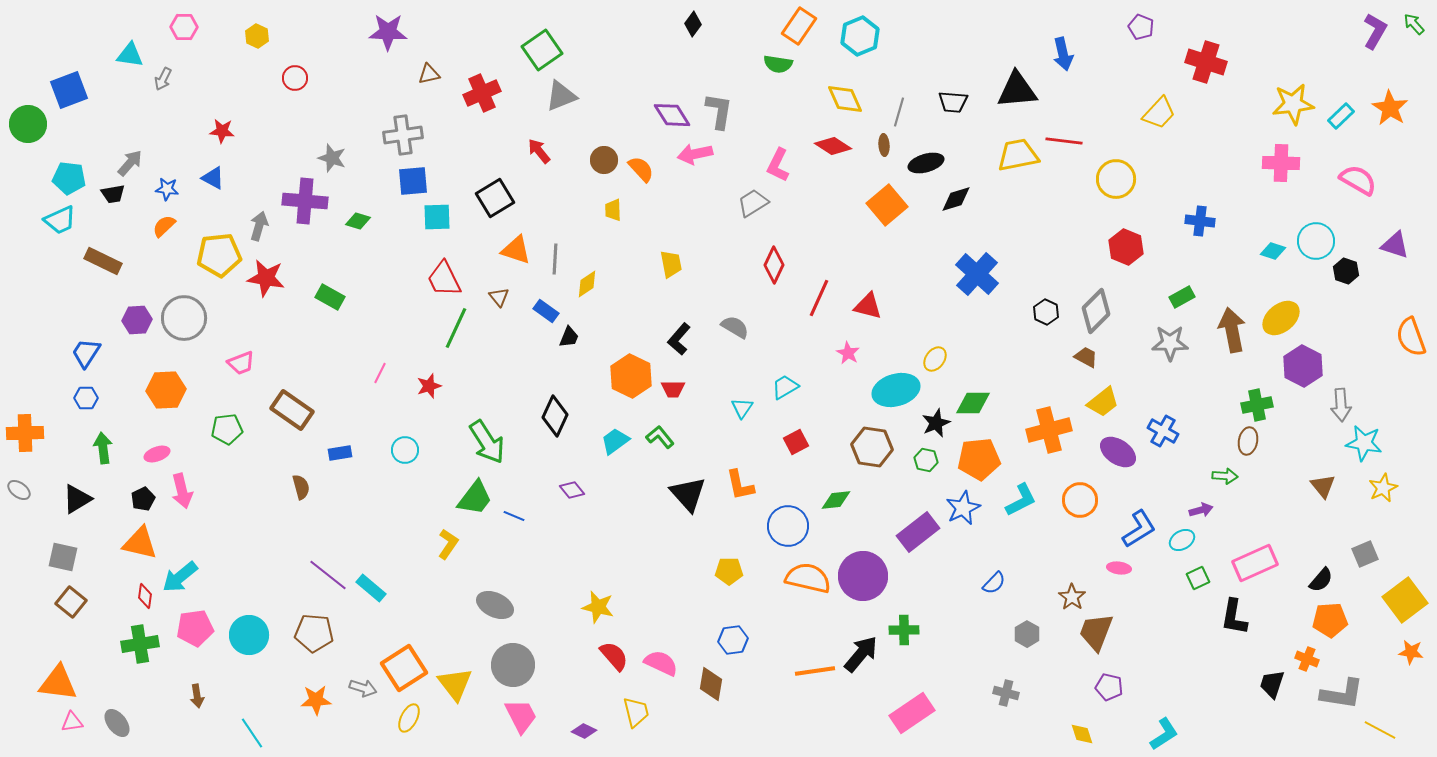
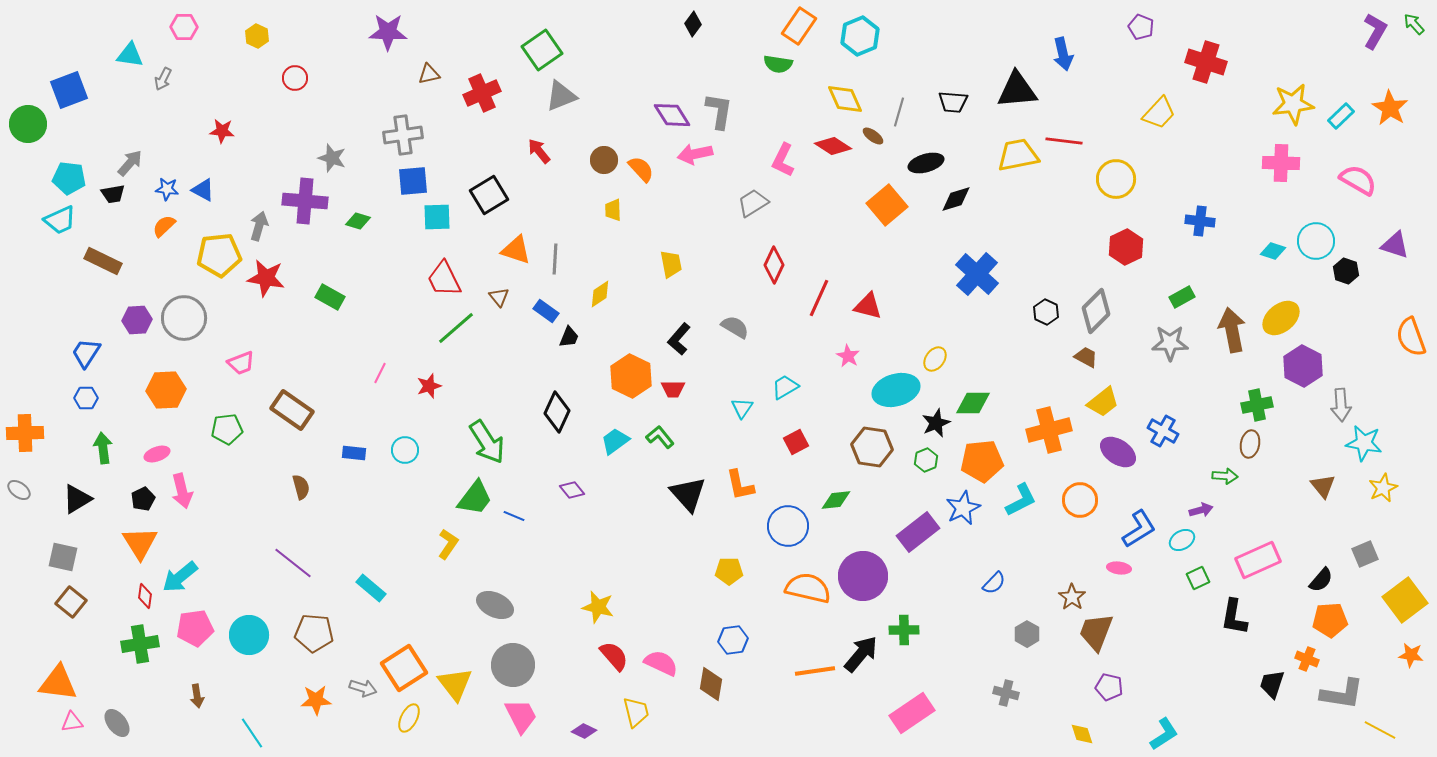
brown ellipse at (884, 145): moved 11 px left, 9 px up; rotated 50 degrees counterclockwise
pink L-shape at (778, 165): moved 5 px right, 5 px up
blue triangle at (213, 178): moved 10 px left, 12 px down
black square at (495, 198): moved 6 px left, 3 px up
red hexagon at (1126, 247): rotated 12 degrees clockwise
yellow diamond at (587, 284): moved 13 px right, 10 px down
green line at (456, 328): rotated 24 degrees clockwise
pink star at (848, 353): moved 3 px down
black diamond at (555, 416): moved 2 px right, 4 px up
brown ellipse at (1248, 441): moved 2 px right, 3 px down
blue rectangle at (340, 453): moved 14 px right; rotated 15 degrees clockwise
orange pentagon at (979, 459): moved 3 px right, 2 px down
green hexagon at (926, 460): rotated 25 degrees clockwise
orange triangle at (140, 543): rotated 45 degrees clockwise
pink rectangle at (1255, 563): moved 3 px right, 3 px up
purple line at (328, 575): moved 35 px left, 12 px up
orange semicircle at (808, 578): moved 10 px down
orange star at (1411, 652): moved 3 px down
